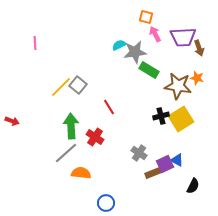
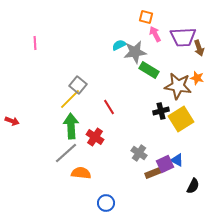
yellow line: moved 9 px right, 12 px down
black cross: moved 5 px up
